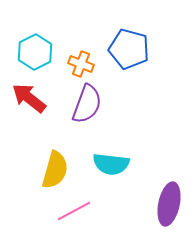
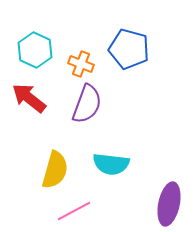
cyan hexagon: moved 2 px up; rotated 8 degrees counterclockwise
